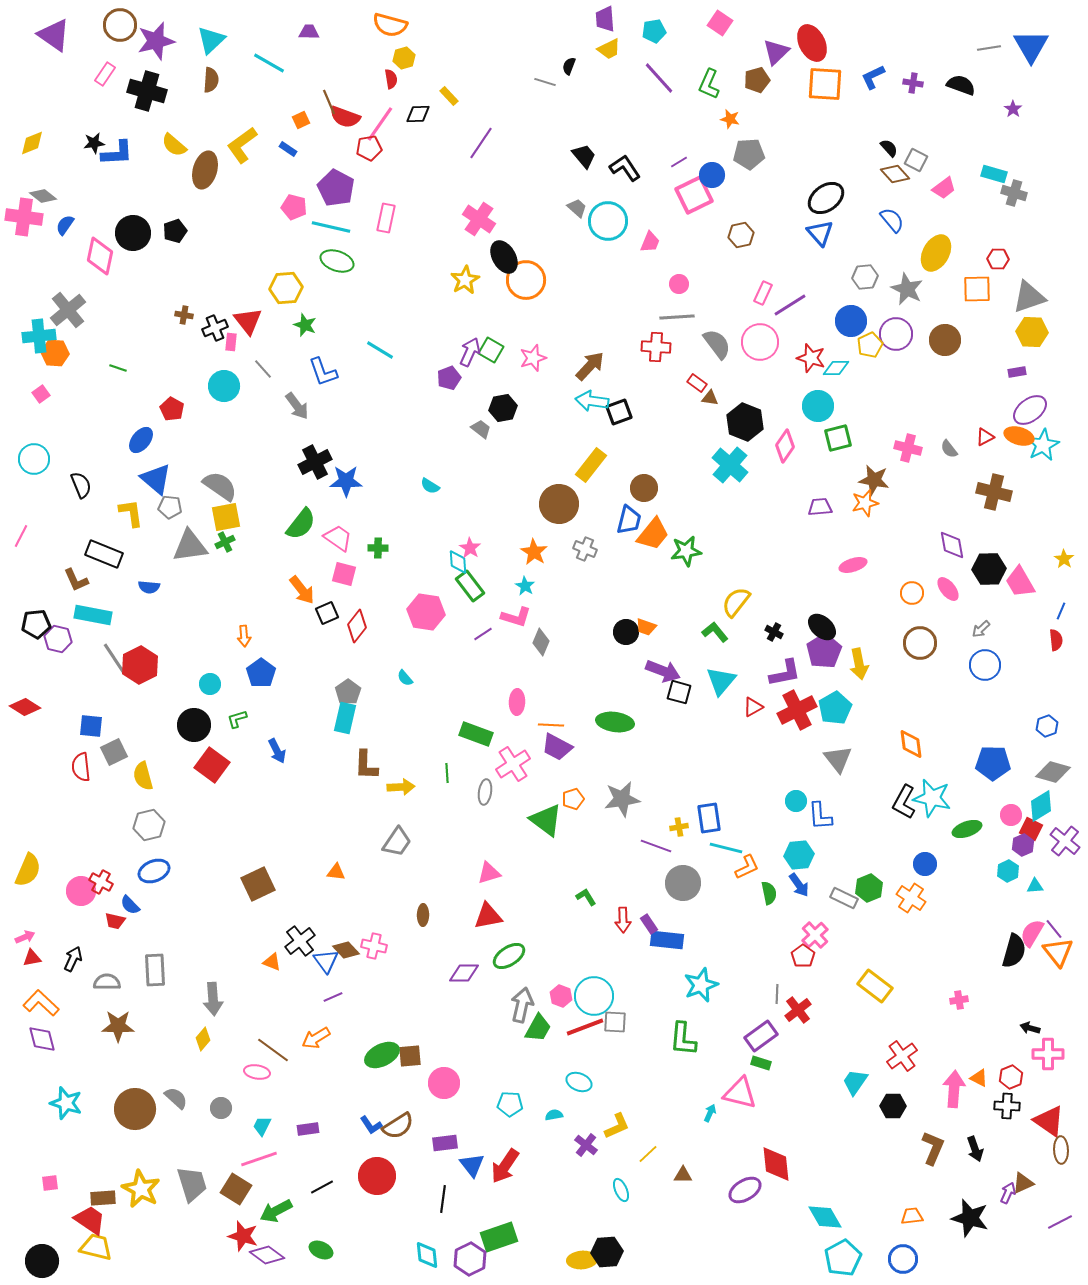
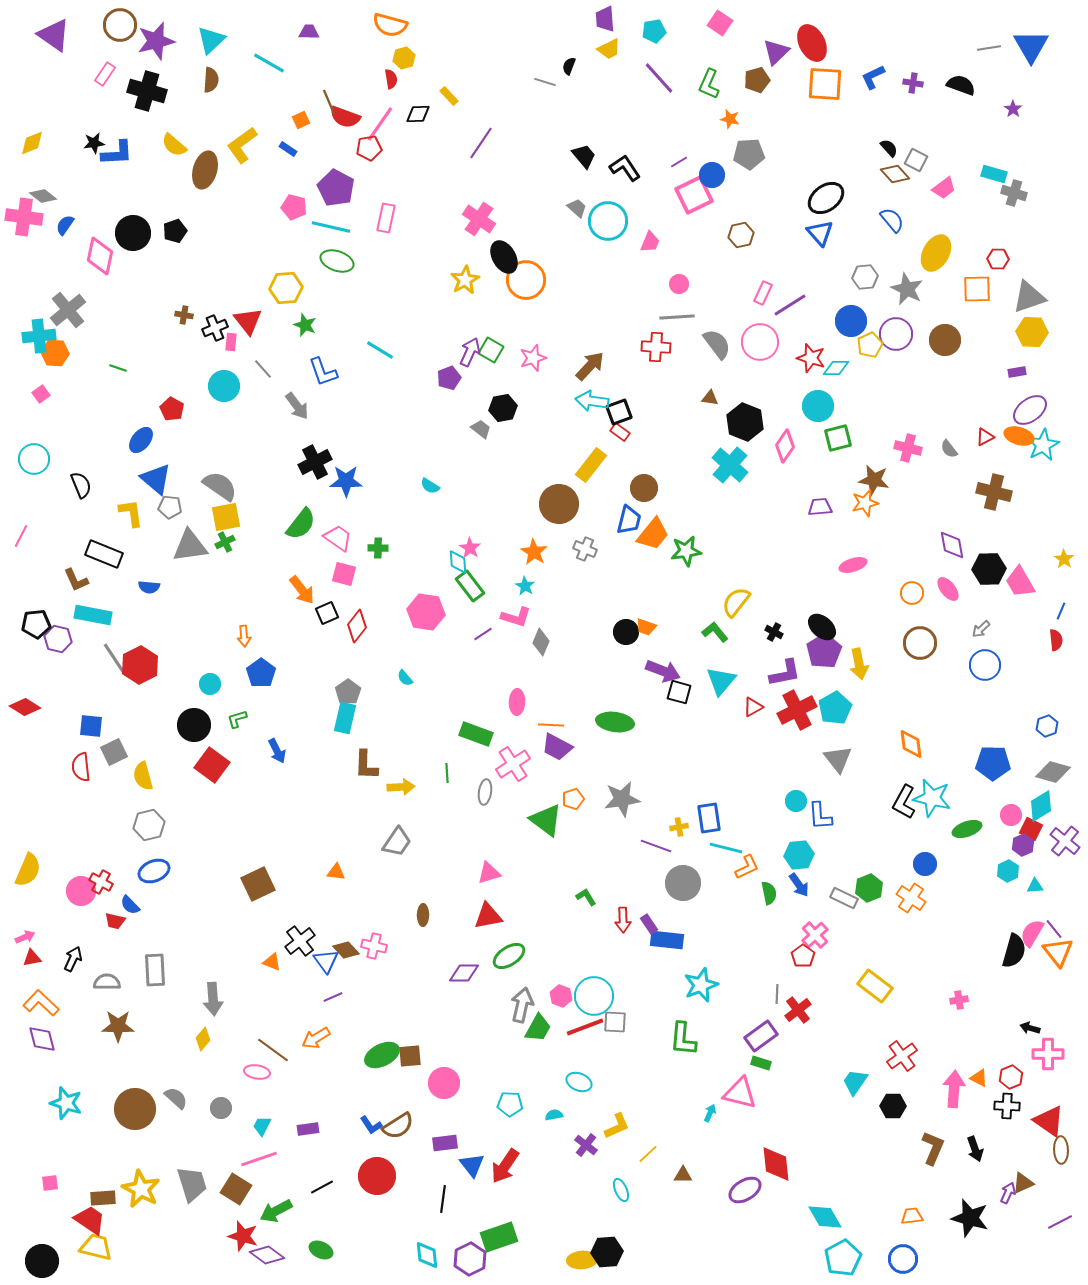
red rectangle at (697, 383): moved 77 px left, 49 px down
